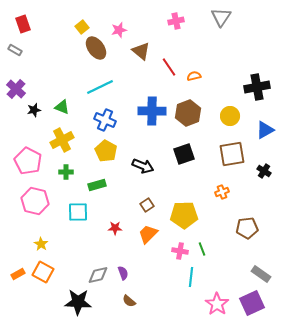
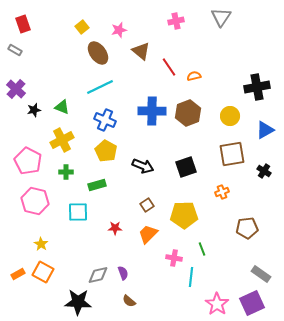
brown ellipse at (96, 48): moved 2 px right, 5 px down
black square at (184, 154): moved 2 px right, 13 px down
pink cross at (180, 251): moved 6 px left, 7 px down
